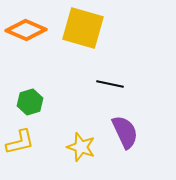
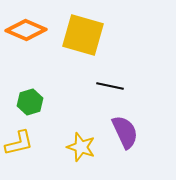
yellow square: moved 7 px down
black line: moved 2 px down
yellow L-shape: moved 1 px left, 1 px down
